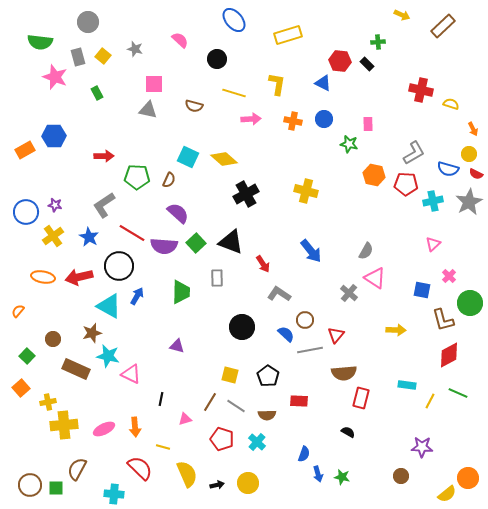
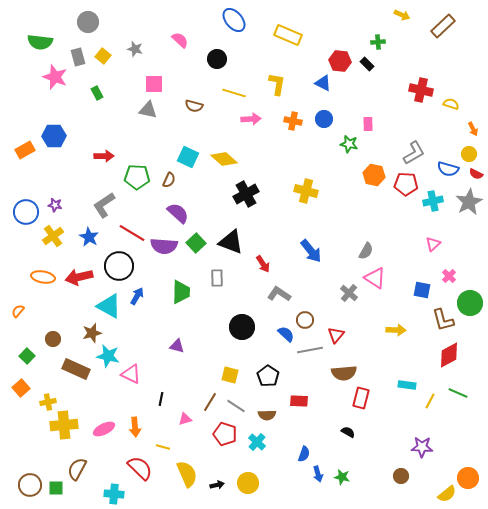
yellow rectangle at (288, 35): rotated 40 degrees clockwise
red pentagon at (222, 439): moved 3 px right, 5 px up
